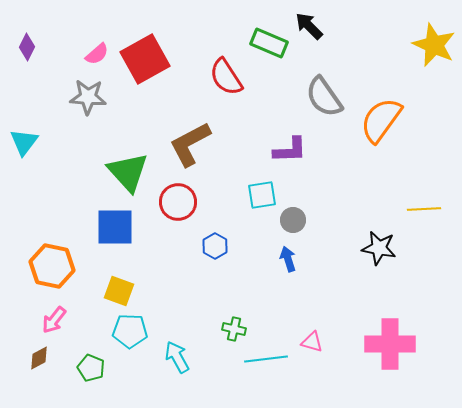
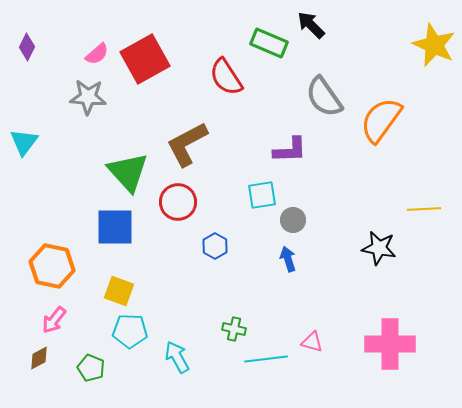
black arrow: moved 2 px right, 1 px up
brown L-shape: moved 3 px left
